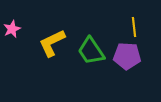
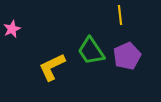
yellow line: moved 14 px left, 12 px up
yellow L-shape: moved 24 px down
purple pentagon: rotated 28 degrees counterclockwise
